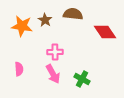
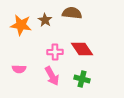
brown semicircle: moved 1 px left, 1 px up
orange star: moved 1 px left, 1 px up
red diamond: moved 23 px left, 17 px down
pink semicircle: rotated 96 degrees clockwise
pink arrow: moved 1 px left, 2 px down
green cross: rotated 14 degrees counterclockwise
